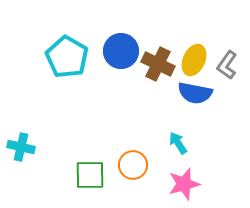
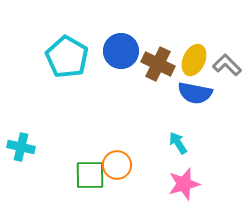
gray L-shape: rotated 100 degrees clockwise
orange circle: moved 16 px left
